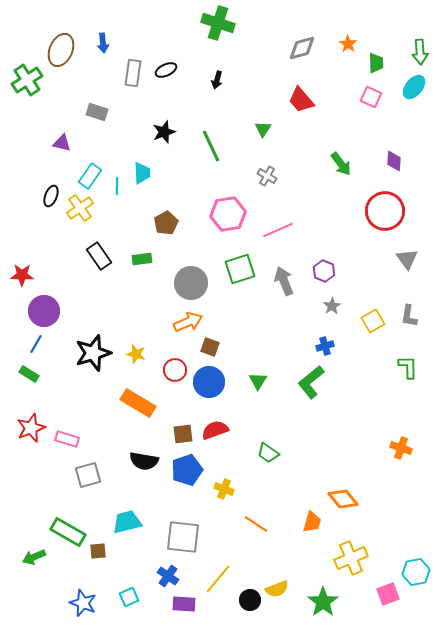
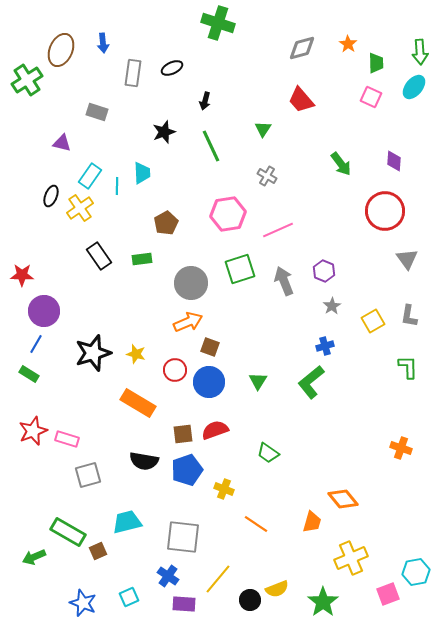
black ellipse at (166, 70): moved 6 px right, 2 px up
black arrow at (217, 80): moved 12 px left, 21 px down
red star at (31, 428): moved 2 px right, 3 px down
brown square at (98, 551): rotated 18 degrees counterclockwise
